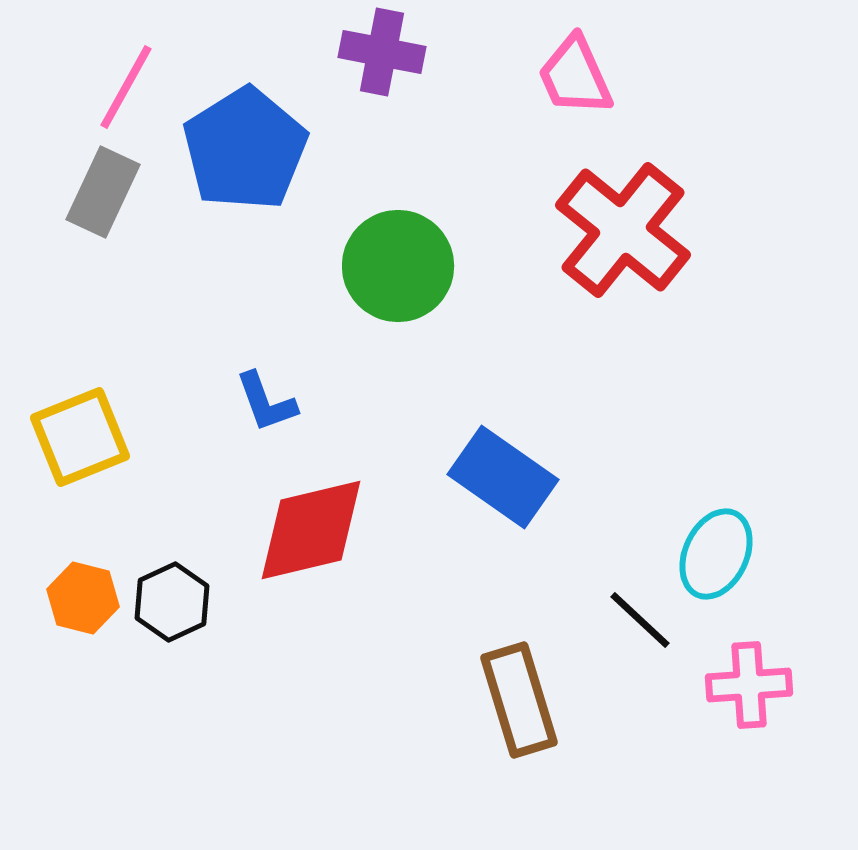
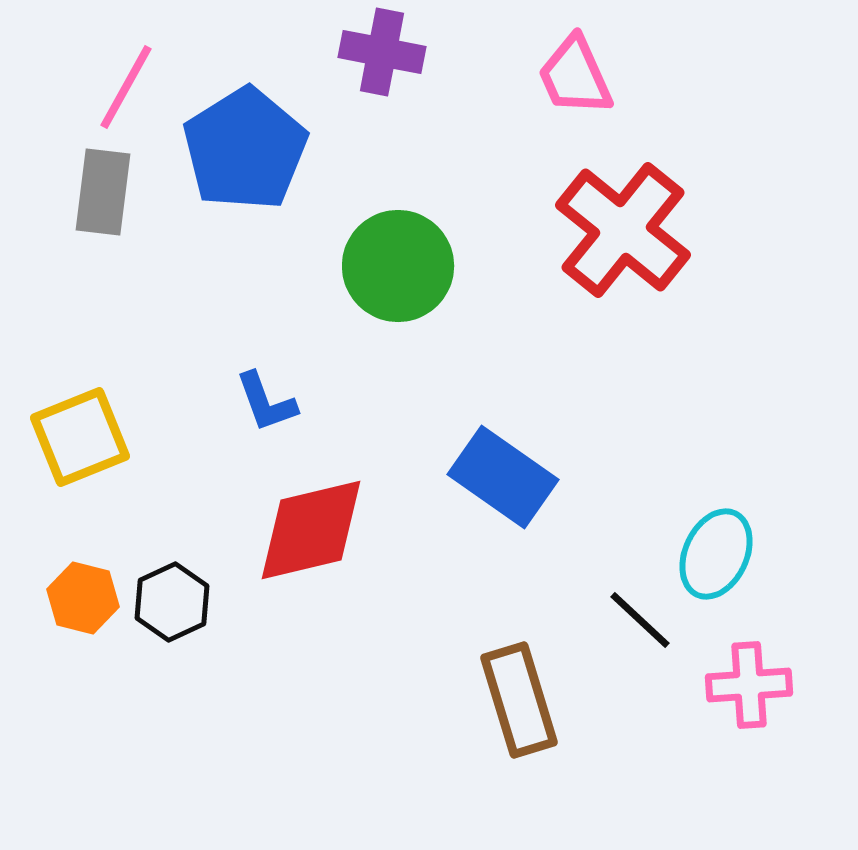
gray rectangle: rotated 18 degrees counterclockwise
